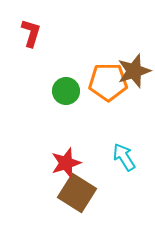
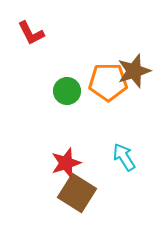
red L-shape: rotated 136 degrees clockwise
green circle: moved 1 px right
